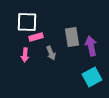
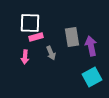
white square: moved 3 px right, 1 px down
pink arrow: moved 2 px down
